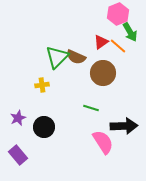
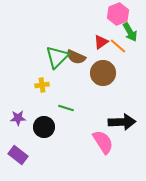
green line: moved 25 px left
purple star: rotated 21 degrees clockwise
black arrow: moved 2 px left, 4 px up
purple rectangle: rotated 12 degrees counterclockwise
